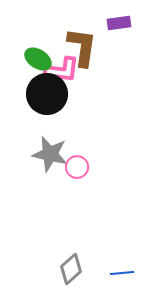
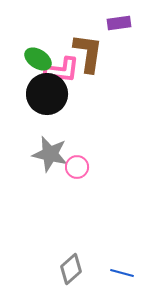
brown L-shape: moved 6 px right, 6 px down
blue line: rotated 20 degrees clockwise
